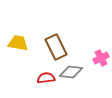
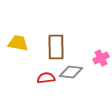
brown rectangle: rotated 25 degrees clockwise
